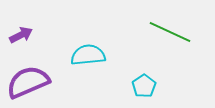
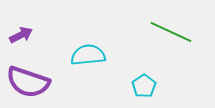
green line: moved 1 px right
purple semicircle: rotated 138 degrees counterclockwise
